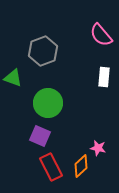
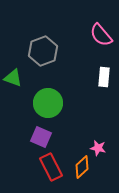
purple square: moved 1 px right, 1 px down
orange diamond: moved 1 px right, 1 px down
